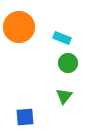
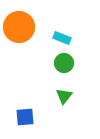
green circle: moved 4 px left
